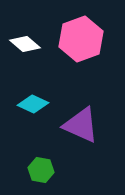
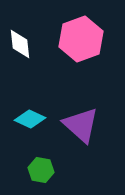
white diamond: moved 5 px left; rotated 44 degrees clockwise
cyan diamond: moved 3 px left, 15 px down
purple triangle: rotated 18 degrees clockwise
